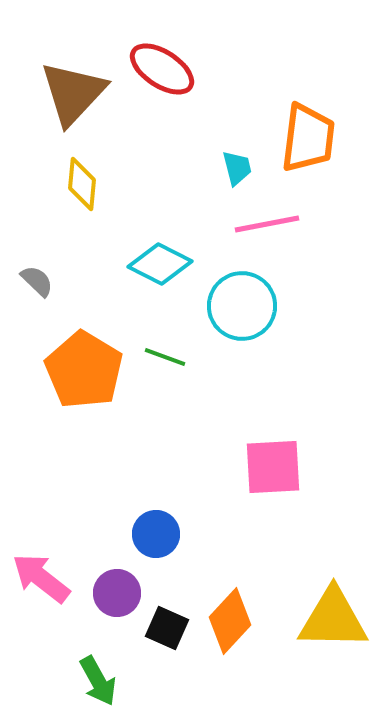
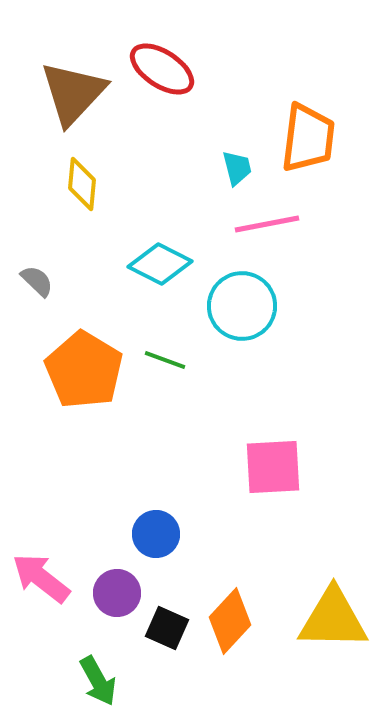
green line: moved 3 px down
